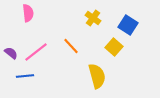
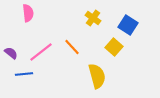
orange line: moved 1 px right, 1 px down
pink line: moved 5 px right
blue line: moved 1 px left, 2 px up
